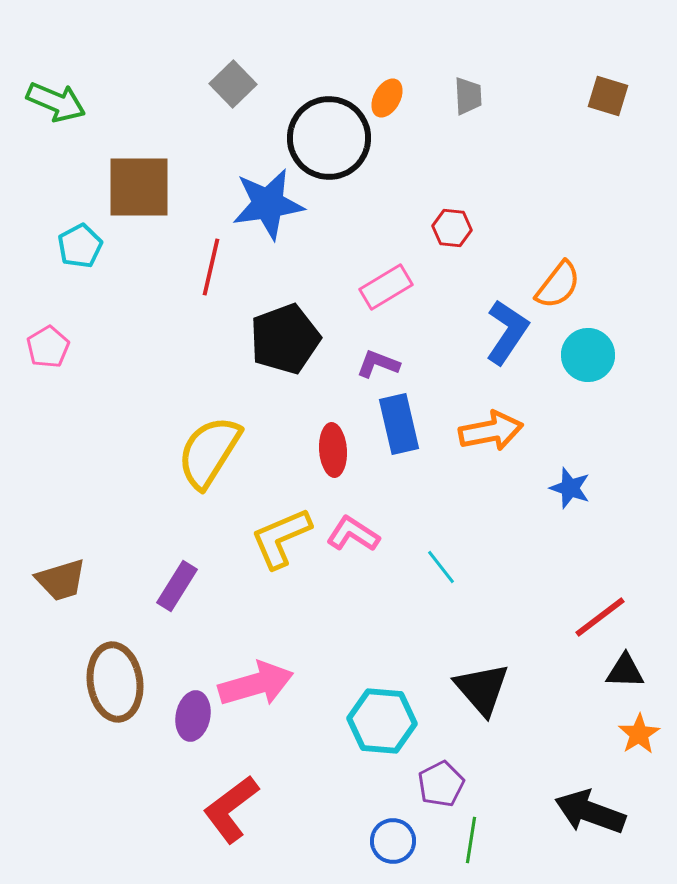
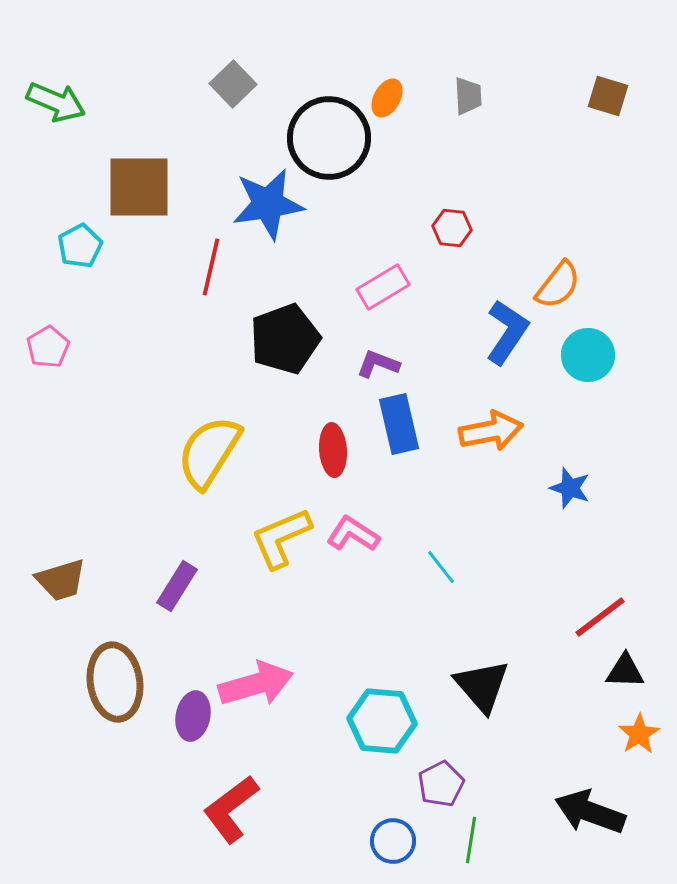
pink rectangle at (386, 287): moved 3 px left
black triangle at (482, 689): moved 3 px up
